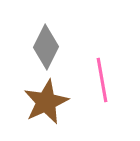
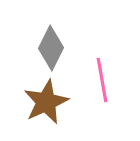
gray diamond: moved 5 px right, 1 px down
